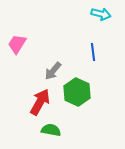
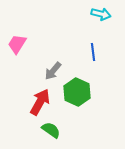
green semicircle: rotated 24 degrees clockwise
